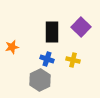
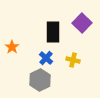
purple square: moved 1 px right, 4 px up
black rectangle: moved 1 px right
orange star: rotated 24 degrees counterclockwise
blue cross: moved 1 px left, 1 px up; rotated 24 degrees clockwise
